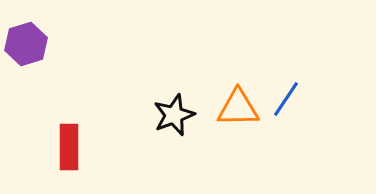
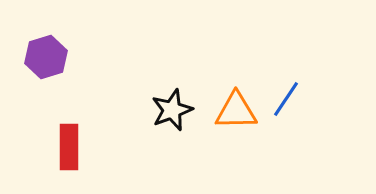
purple hexagon: moved 20 px right, 13 px down
orange triangle: moved 2 px left, 3 px down
black star: moved 2 px left, 5 px up
